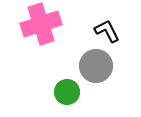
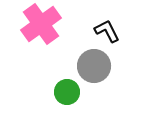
pink cross: rotated 18 degrees counterclockwise
gray circle: moved 2 px left
